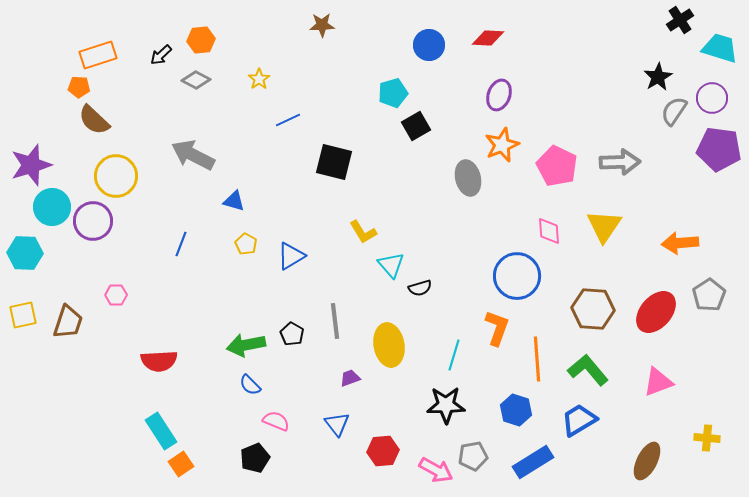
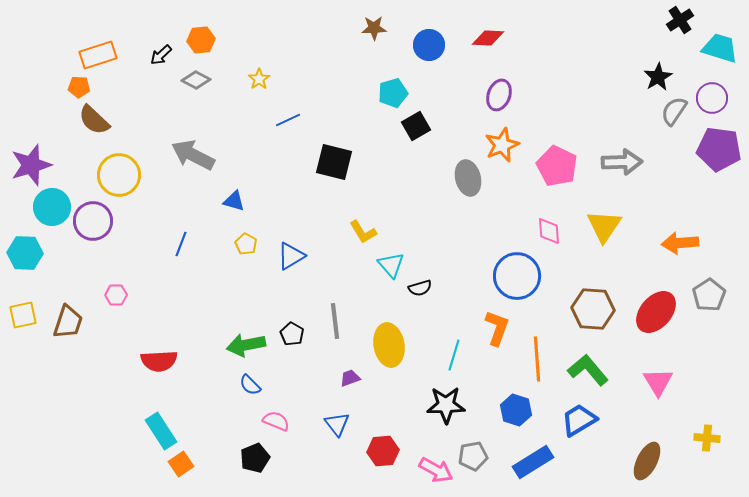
brown star at (322, 25): moved 52 px right, 3 px down
gray arrow at (620, 162): moved 2 px right
yellow circle at (116, 176): moved 3 px right, 1 px up
pink triangle at (658, 382): rotated 40 degrees counterclockwise
